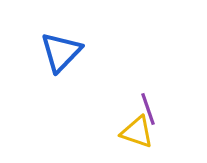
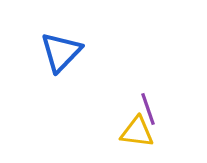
yellow triangle: rotated 12 degrees counterclockwise
